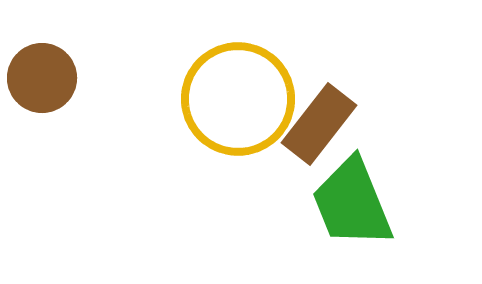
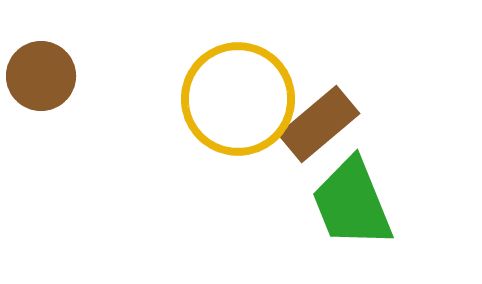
brown circle: moved 1 px left, 2 px up
brown rectangle: rotated 12 degrees clockwise
